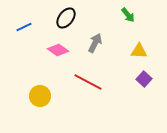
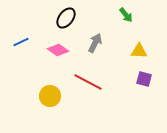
green arrow: moved 2 px left
blue line: moved 3 px left, 15 px down
purple square: rotated 28 degrees counterclockwise
yellow circle: moved 10 px right
